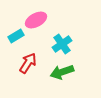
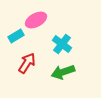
cyan cross: rotated 18 degrees counterclockwise
red arrow: moved 1 px left
green arrow: moved 1 px right
